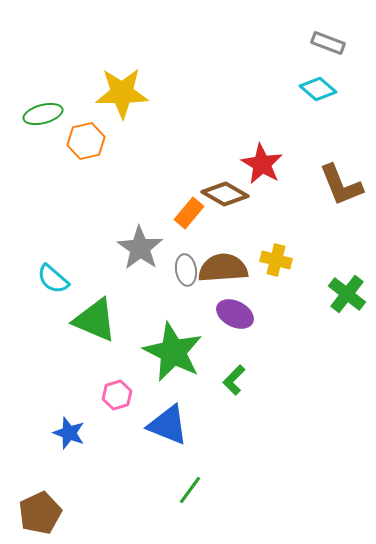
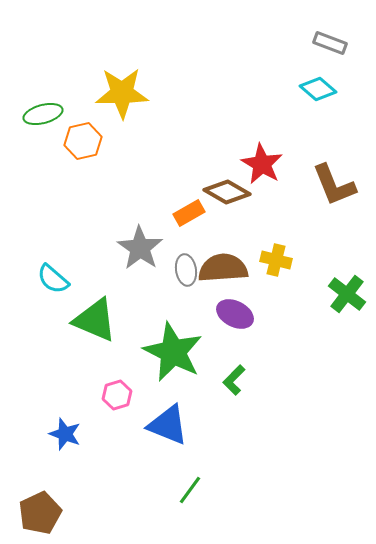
gray rectangle: moved 2 px right
orange hexagon: moved 3 px left
brown L-shape: moved 7 px left
brown diamond: moved 2 px right, 2 px up
orange rectangle: rotated 20 degrees clockwise
blue star: moved 4 px left, 1 px down
